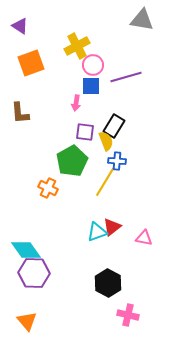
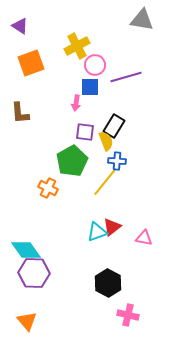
pink circle: moved 2 px right
blue square: moved 1 px left, 1 px down
yellow line: rotated 8 degrees clockwise
